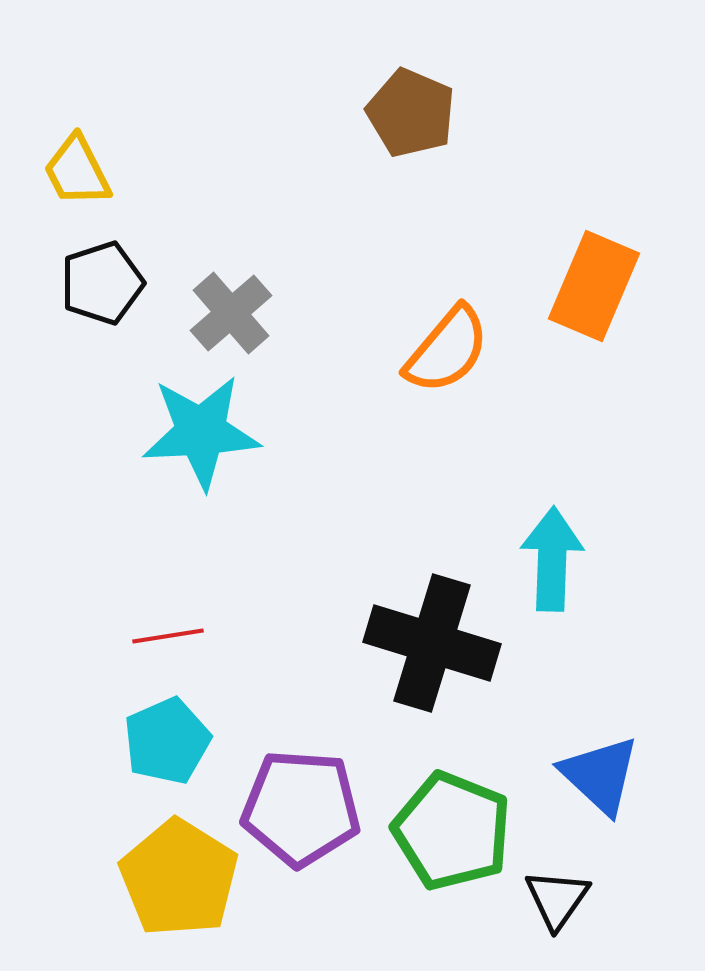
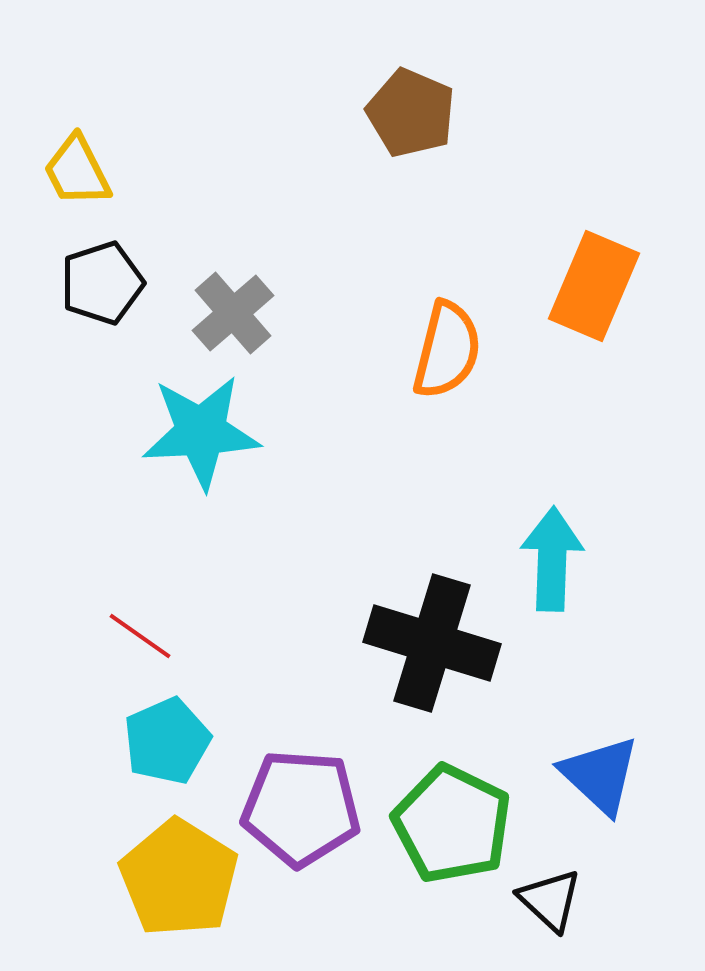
gray cross: moved 2 px right
orange semicircle: rotated 26 degrees counterclockwise
red line: moved 28 px left; rotated 44 degrees clockwise
green pentagon: moved 7 px up; rotated 4 degrees clockwise
black triangle: moved 7 px left, 1 px down; rotated 22 degrees counterclockwise
